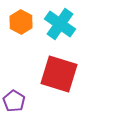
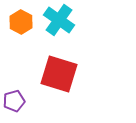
cyan cross: moved 1 px left, 4 px up
purple pentagon: rotated 25 degrees clockwise
